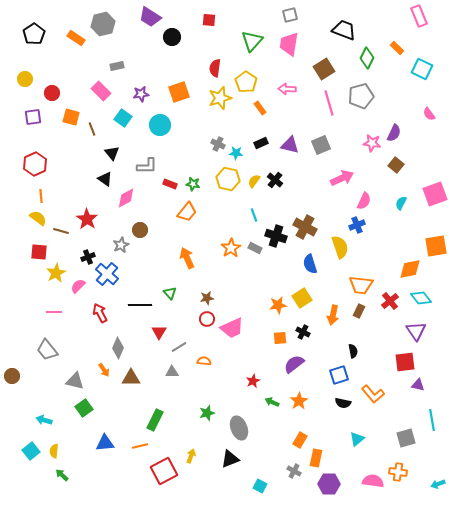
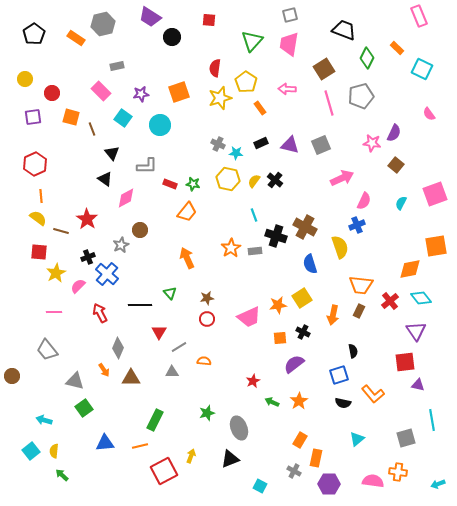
gray rectangle at (255, 248): moved 3 px down; rotated 32 degrees counterclockwise
pink trapezoid at (232, 328): moved 17 px right, 11 px up
